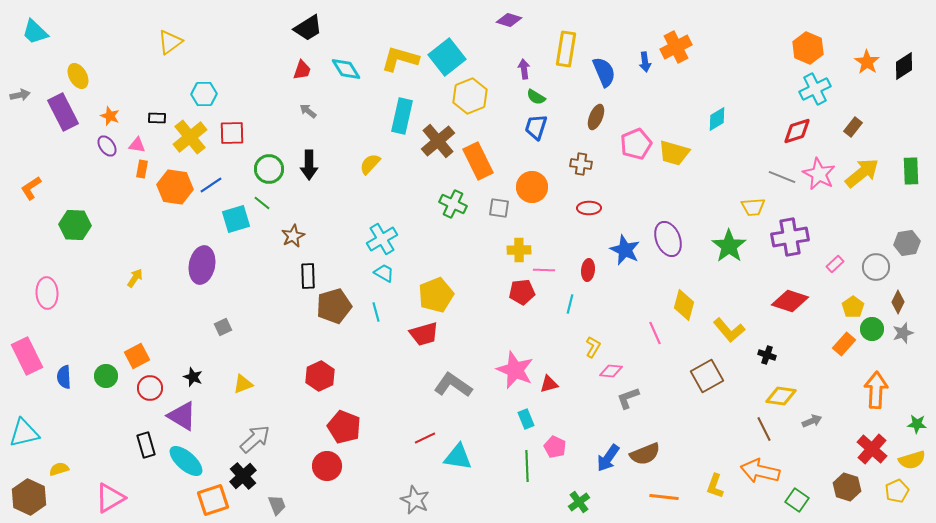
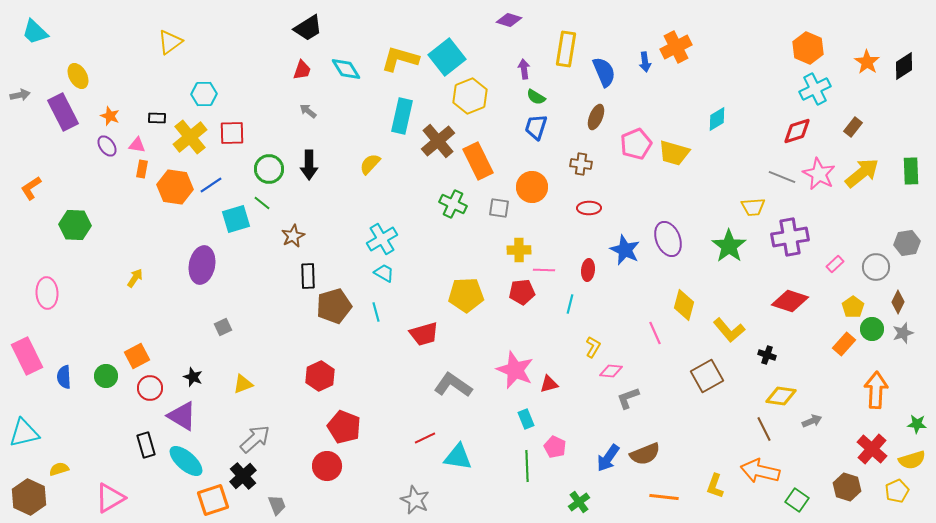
yellow pentagon at (436, 295): moved 30 px right; rotated 20 degrees clockwise
